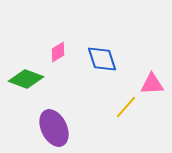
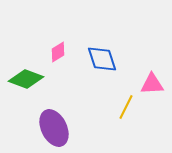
yellow line: rotated 15 degrees counterclockwise
